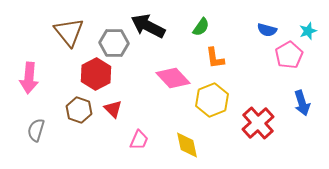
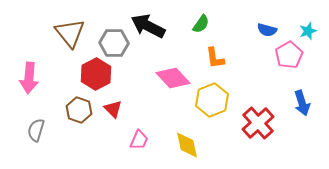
green semicircle: moved 3 px up
brown triangle: moved 1 px right, 1 px down
